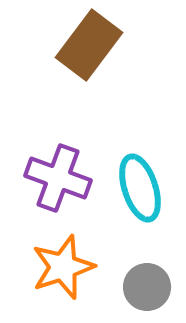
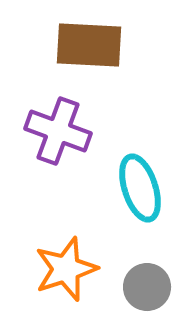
brown rectangle: rotated 56 degrees clockwise
purple cross: moved 47 px up
orange star: moved 3 px right, 2 px down
